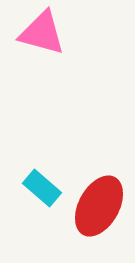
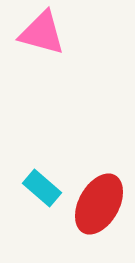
red ellipse: moved 2 px up
